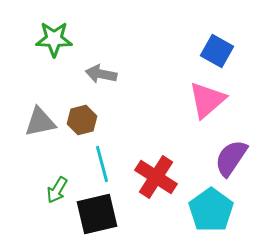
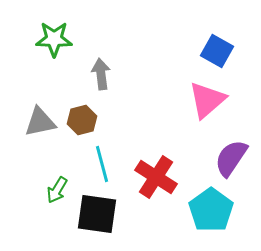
gray arrow: rotated 72 degrees clockwise
black square: rotated 21 degrees clockwise
